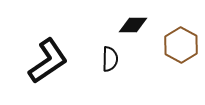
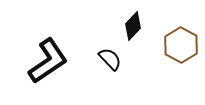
black diamond: moved 1 px down; rotated 48 degrees counterclockwise
black semicircle: rotated 45 degrees counterclockwise
